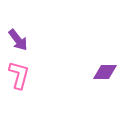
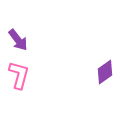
purple diamond: rotated 35 degrees counterclockwise
